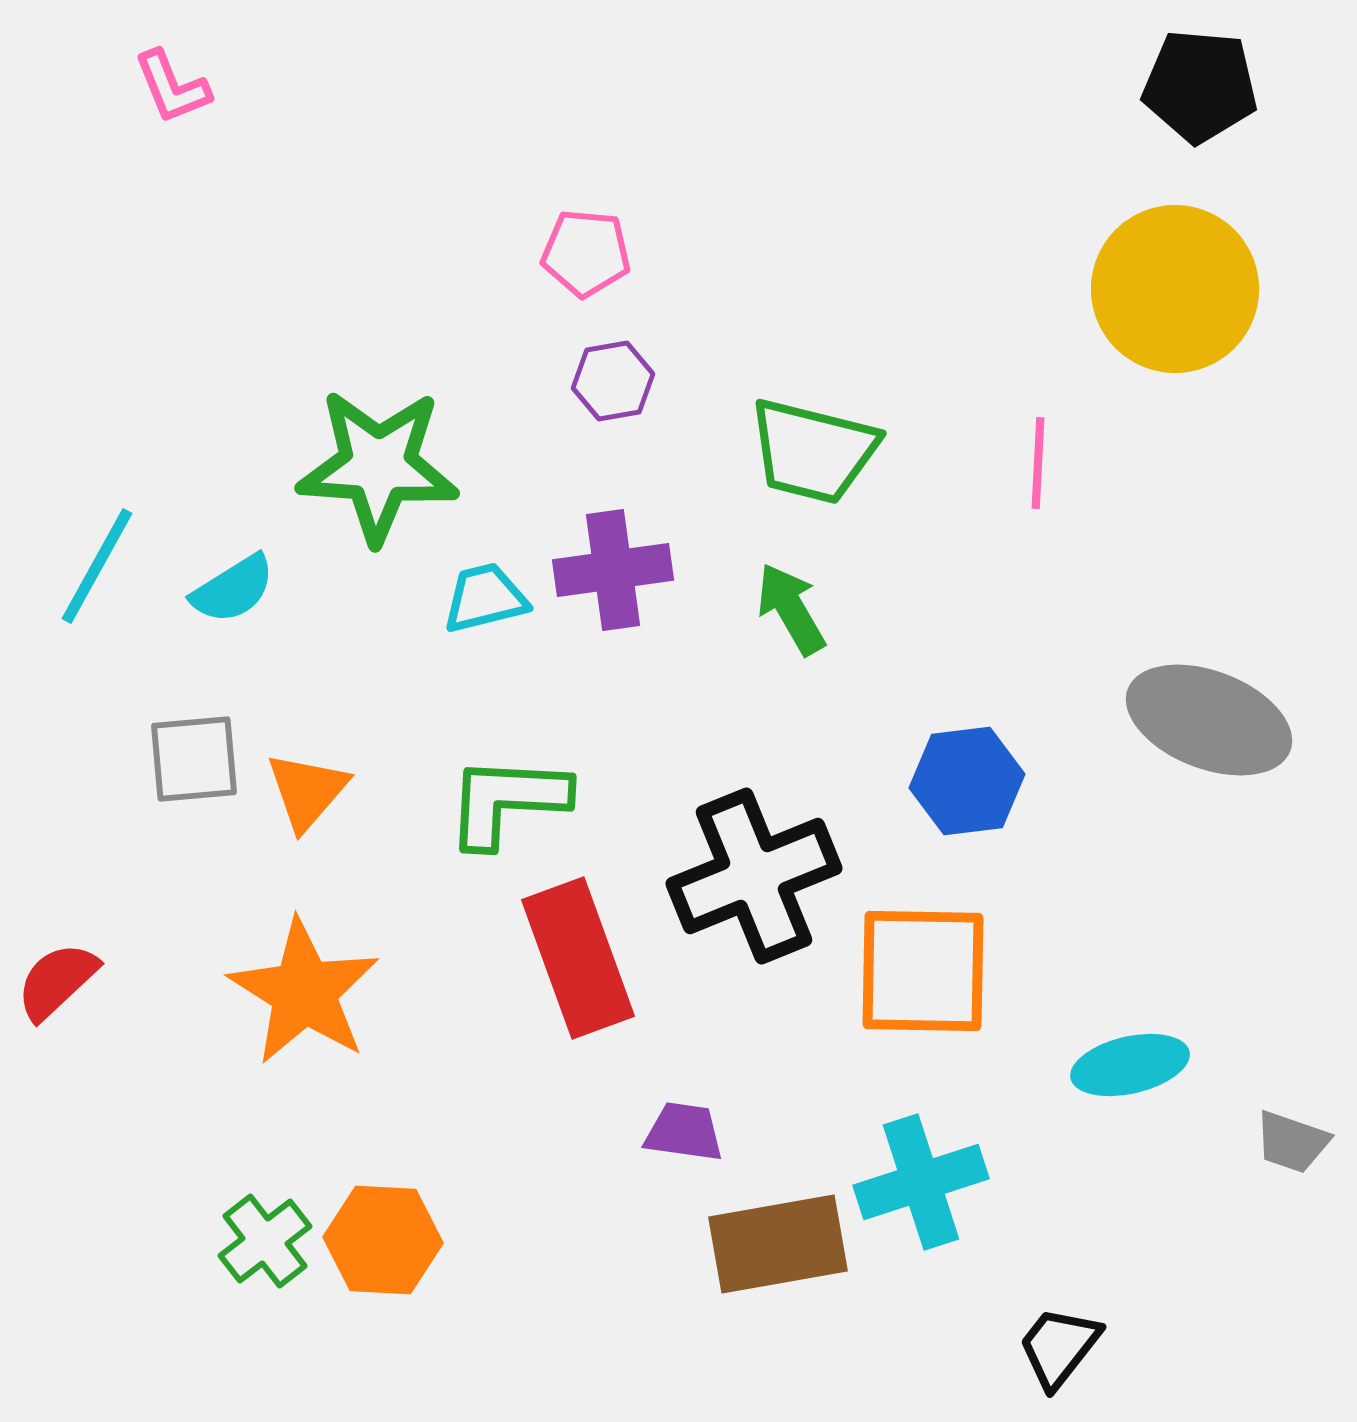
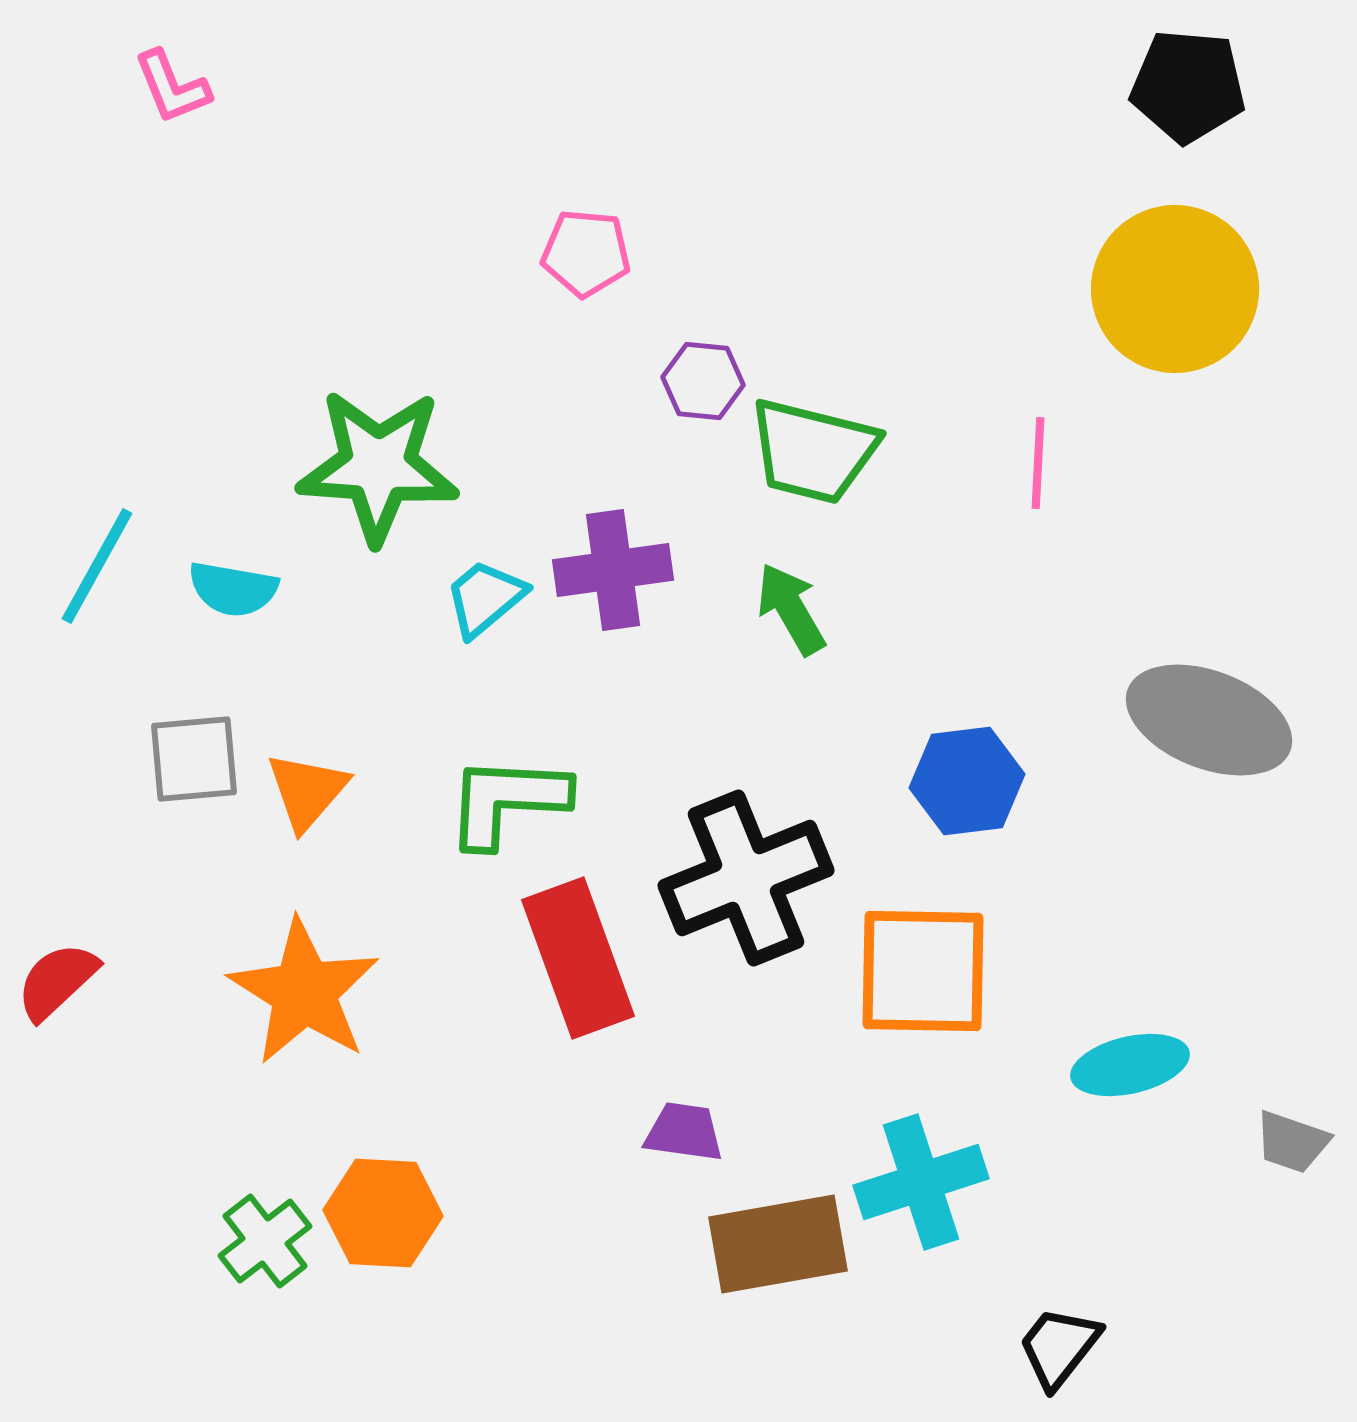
black pentagon: moved 12 px left
purple hexagon: moved 90 px right; rotated 16 degrees clockwise
cyan semicircle: rotated 42 degrees clockwise
cyan trapezoid: rotated 26 degrees counterclockwise
black cross: moved 8 px left, 2 px down
orange hexagon: moved 27 px up
